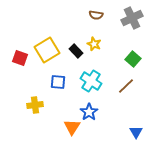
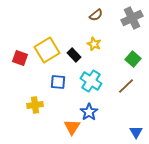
brown semicircle: rotated 48 degrees counterclockwise
black rectangle: moved 2 px left, 4 px down
